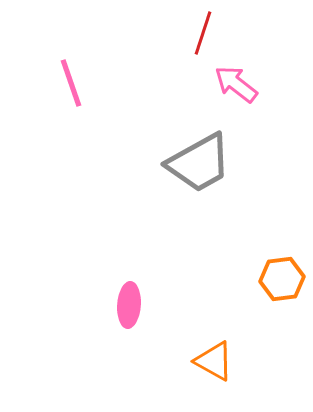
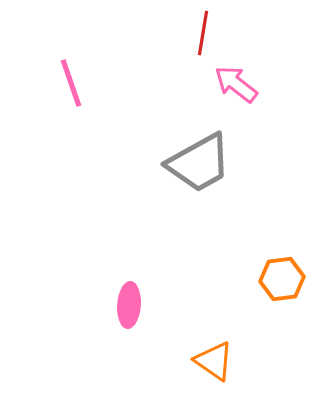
red line: rotated 9 degrees counterclockwise
orange triangle: rotated 6 degrees clockwise
